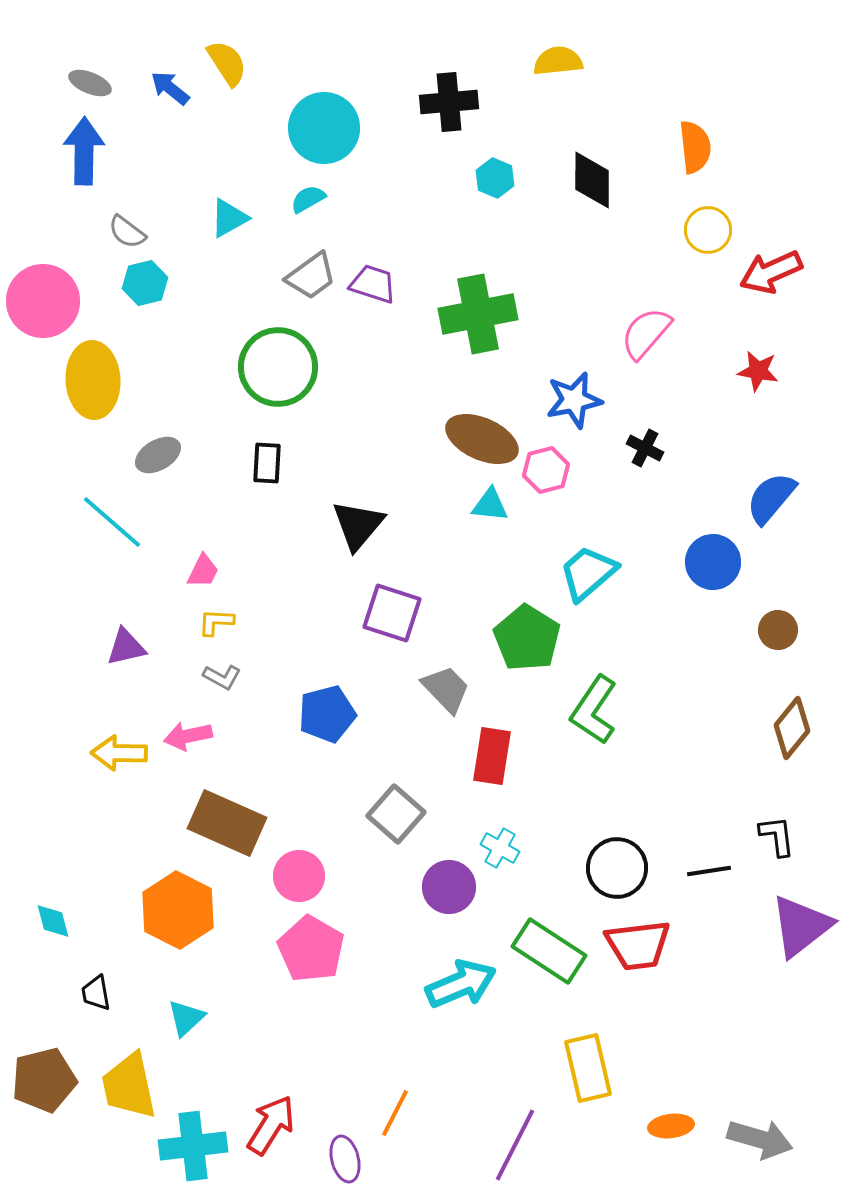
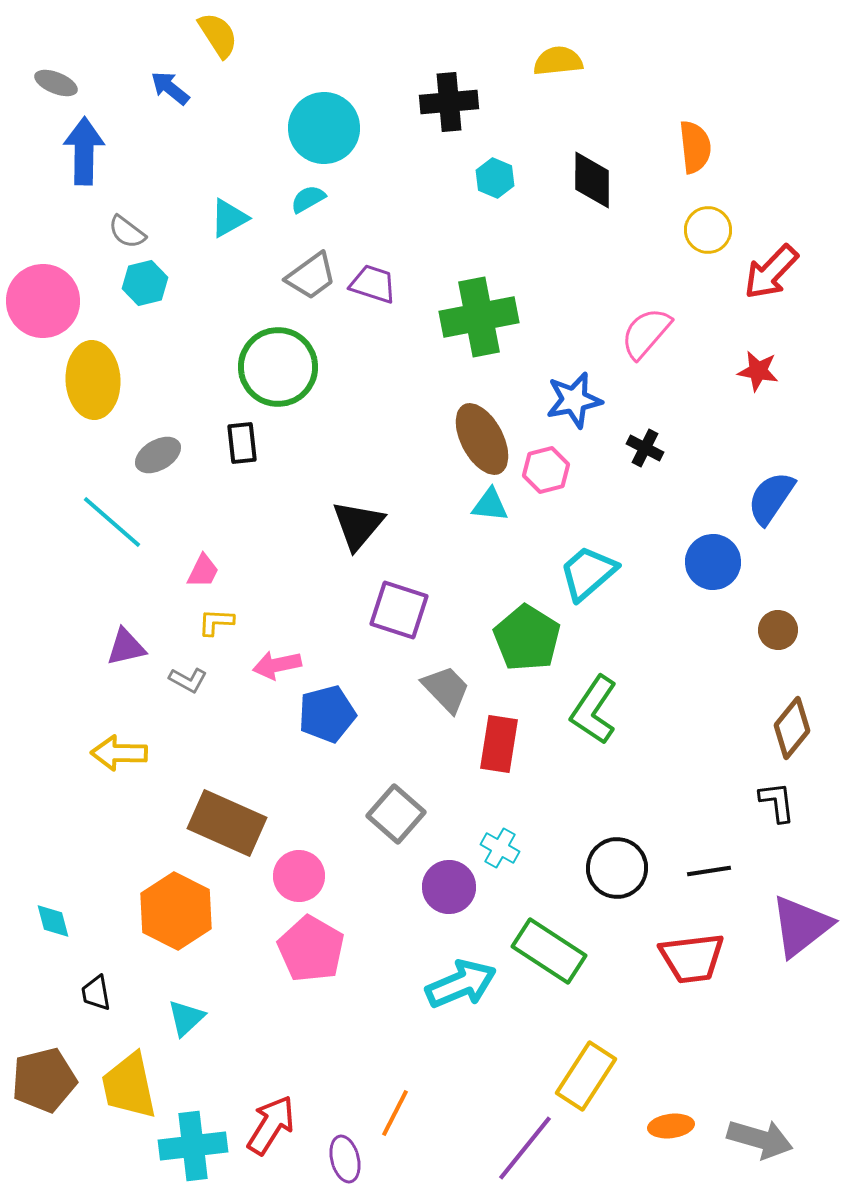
yellow semicircle at (227, 63): moved 9 px left, 28 px up
gray ellipse at (90, 83): moved 34 px left
red arrow at (771, 272): rotated 22 degrees counterclockwise
green cross at (478, 314): moved 1 px right, 3 px down
brown ellipse at (482, 439): rotated 38 degrees clockwise
black rectangle at (267, 463): moved 25 px left, 20 px up; rotated 9 degrees counterclockwise
blue semicircle at (771, 498): rotated 6 degrees counterclockwise
purple square at (392, 613): moved 7 px right, 3 px up
gray L-shape at (222, 677): moved 34 px left, 3 px down
pink arrow at (188, 736): moved 89 px right, 71 px up
red rectangle at (492, 756): moved 7 px right, 12 px up
black L-shape at (777, 836): moved 34 px up
orange hexagon at (178, 910): moved 2 px left, 1 px down
red trapezoid at (638, 945): moved 54 px right, 13 px down
yellow rectangle at (588, 1068): moved 2 px left, 8 px down; rotated 46 degrees clockwise
purple line at (515, 1145): moved 10 px right, 3 px down; rotated 12 degrees clockwise
